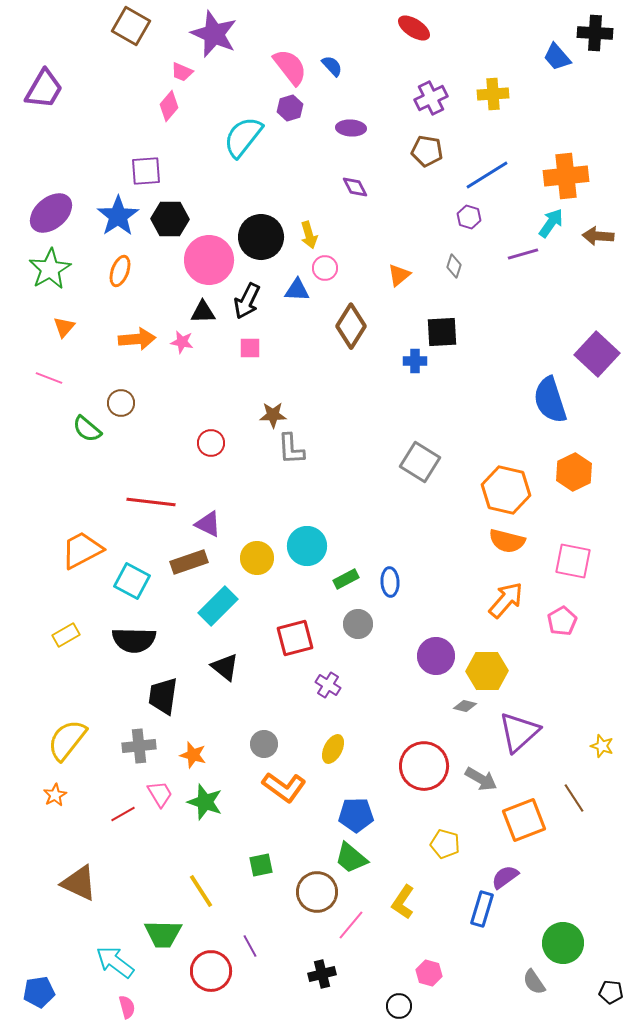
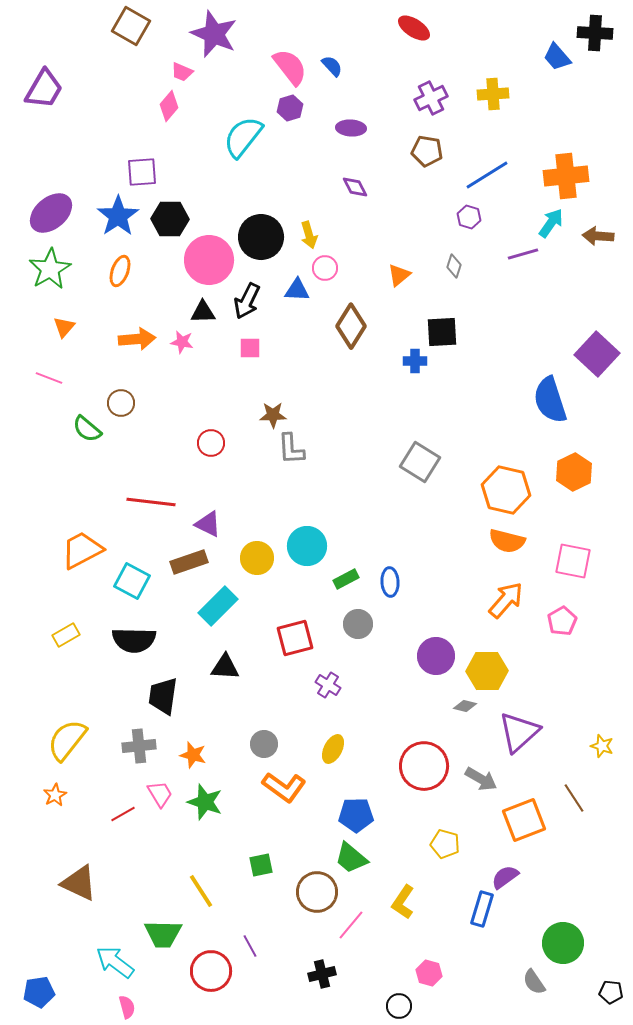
purple square at (146, 171): moved 4 px left, 1 px down
black triangle at (225, 667): rotated 36 degrees counterclockwise
